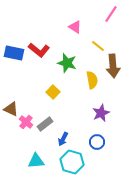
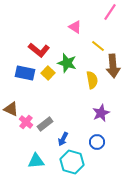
pink line: moved 1 px left, 2 px up
blue rectangle: moved 11 px right, 20 px down
yellow square: moved 5 px left, 19 px up
